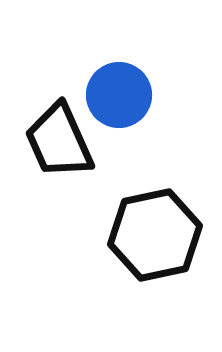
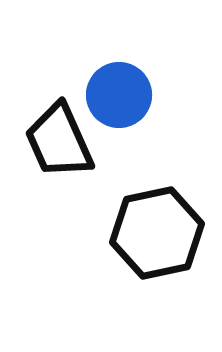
black hexagon: moved 2 px right, 2 px up
